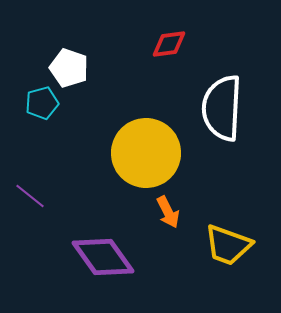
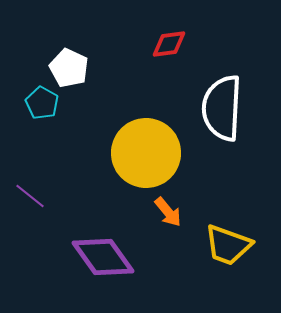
white pentagon: rotated 6 degrees clockwise
cyan pentagon: rotated 28 degrees counterclockwise
orange arrow: rotated 12 degrees counterclockwise
